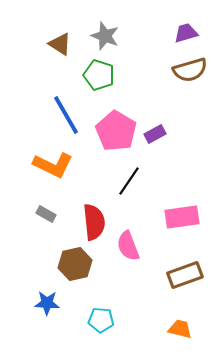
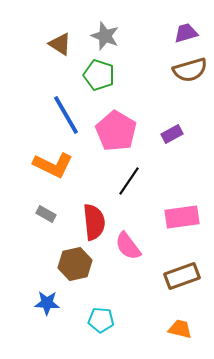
purple rectangle: moved 17 px right
pink semicircle: rotated 16 degrees counterclockwise
brown rectangle: moved 3 px left, 1 px down
